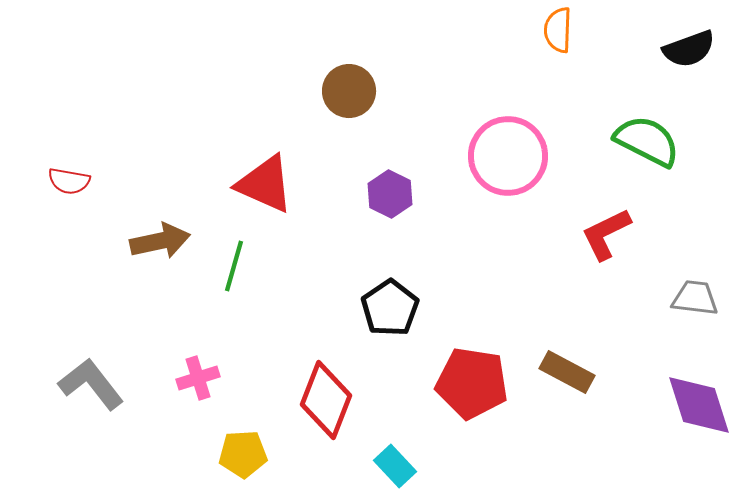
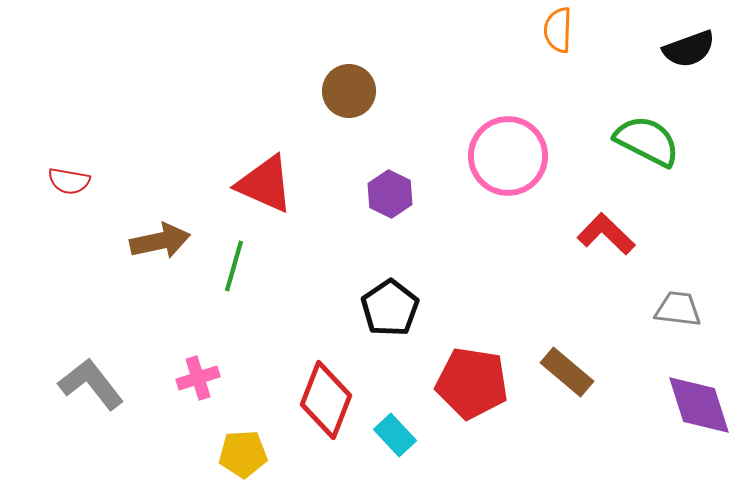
red L-shape: rotated 70 degrees clockwise
gray trapezoid: moved 17 px left, 11 px down
brown rectangle: rotated 12 degrees clockwise
cyan rectangle: moved 31 px up
